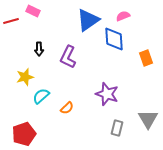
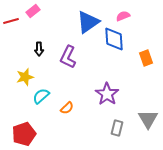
pink rectangle: rotated 64 degrees counterclockwise
blue triangle: moved 2 px down
purple star: rotated 15 degrees clockwise
